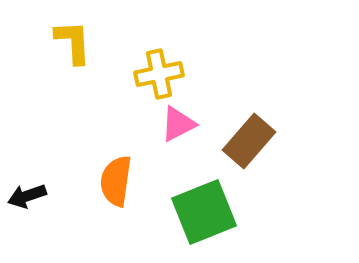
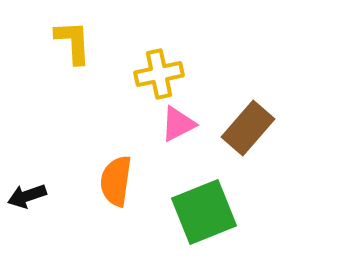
brown rectangle: moved 1 px left, 13 px up
